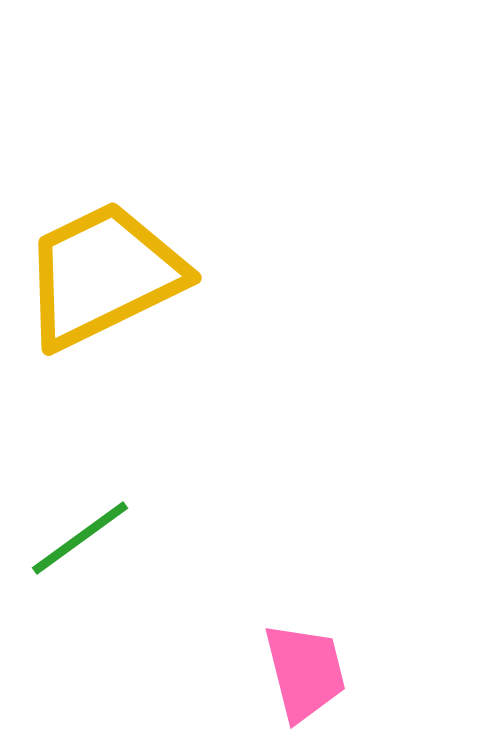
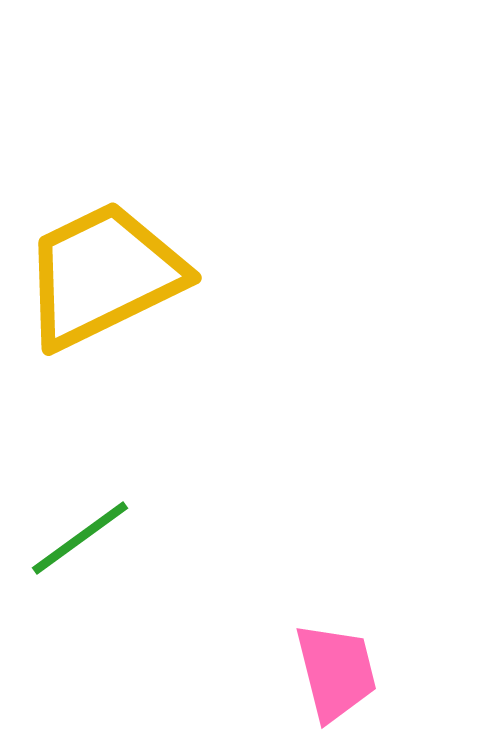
pink trapezoid: moved 31 px right
